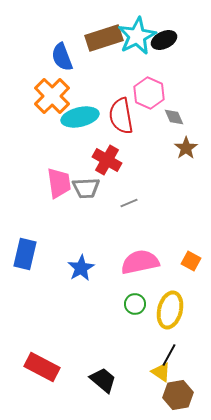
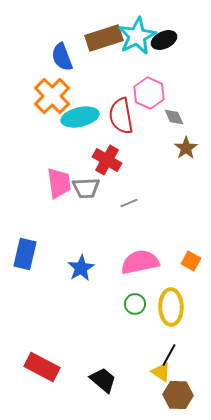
yellow ellipse: moved 1 px right, 3 px up; rotated 15 degrees counterclockwise
brown hexagon: rotated 12 degrees clockwise
